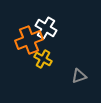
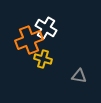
yellow cross: rotated 12 degrees counterclockwise
gray triangle: rotated 28 degrees clockwise
